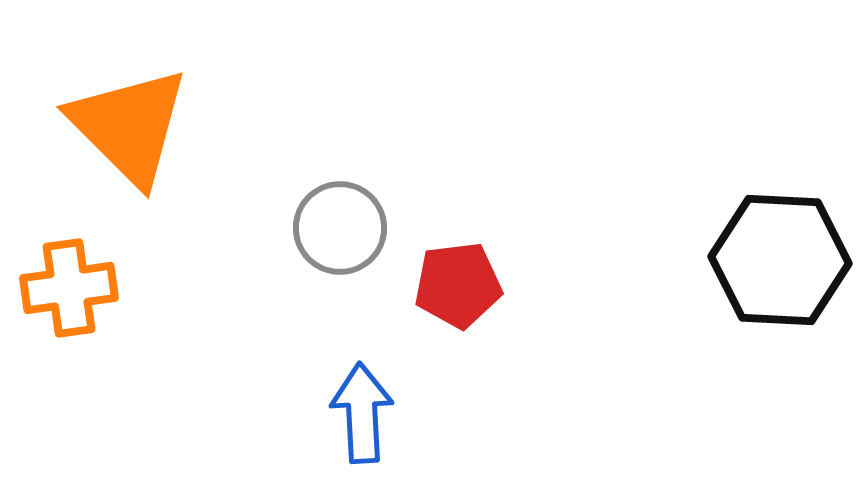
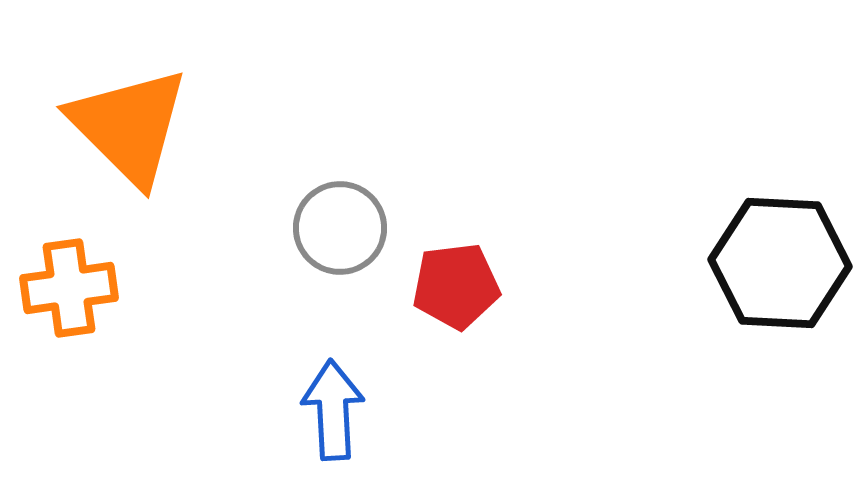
black hexagon: moved 3 px down
red pentagon: moved 2 px left, 1 px down
blue arrow: moved 29 px left, 3 px up
